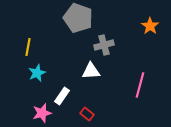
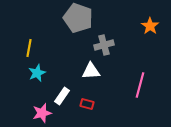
yellow line: moved 1 px right, 1 px down
red rectangle: moved 10 px up; rotated 24 degrees counterclockwise
